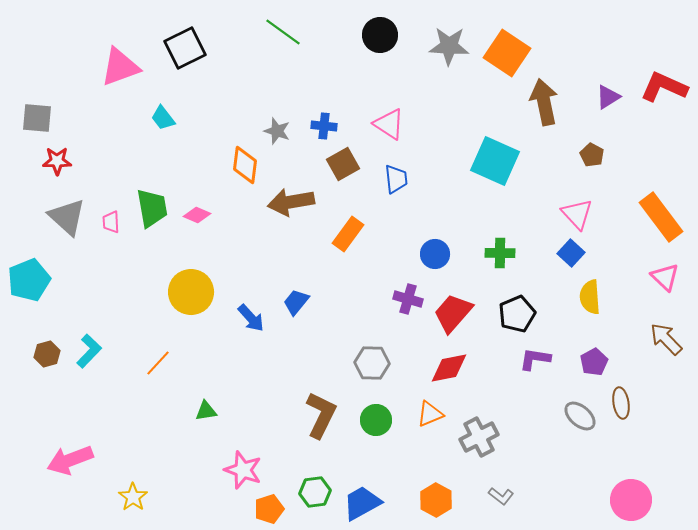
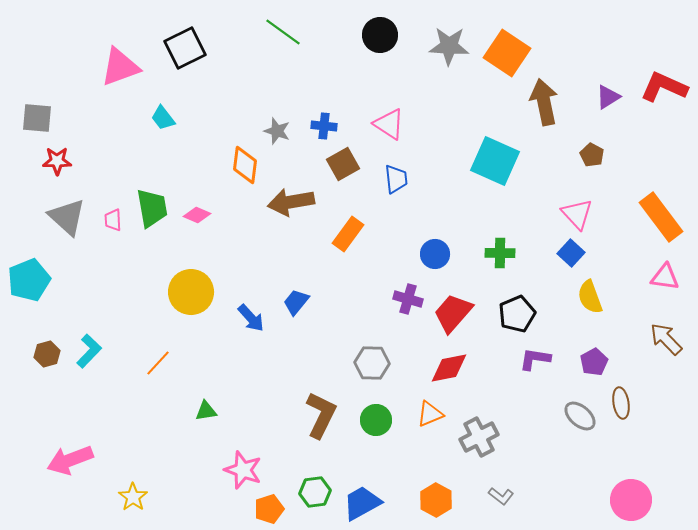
pink trapezoid at (111, 222): moved 2 px right, 2 px up
pink triangle at (665, 277): rotated 36 degrees counterclockwise
yellow semicircle at (590, 297): rotated 16 degrees counterclockwise
